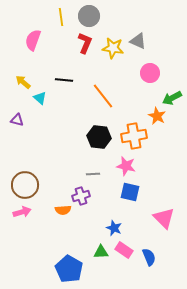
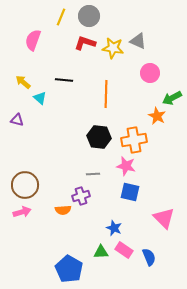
yellow line: rotated 30 degrees clockwise
red L-shape: rotated 95 degrees counterclockwise
orange line: moved 3 px right, 2 px up; rotated 40 degrees clockwise
orange cross: moved 4 px down
